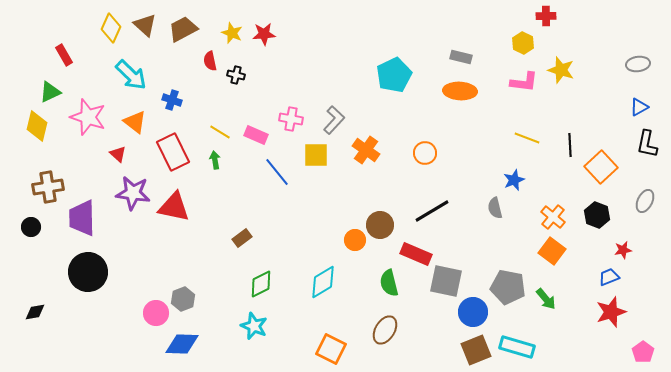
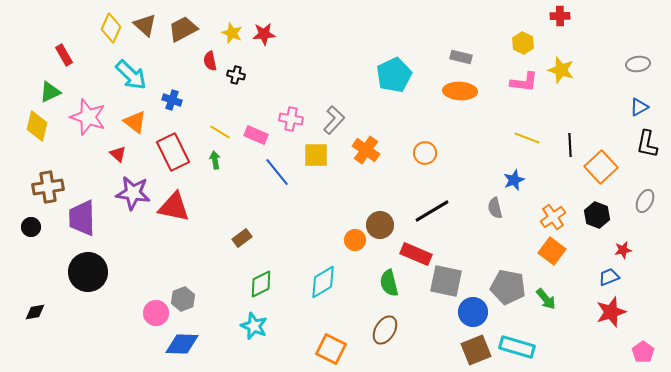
red cross at (546, 16): moved 14 px right
orange cross at (553, 217): rotated 15 degrees clockwise
